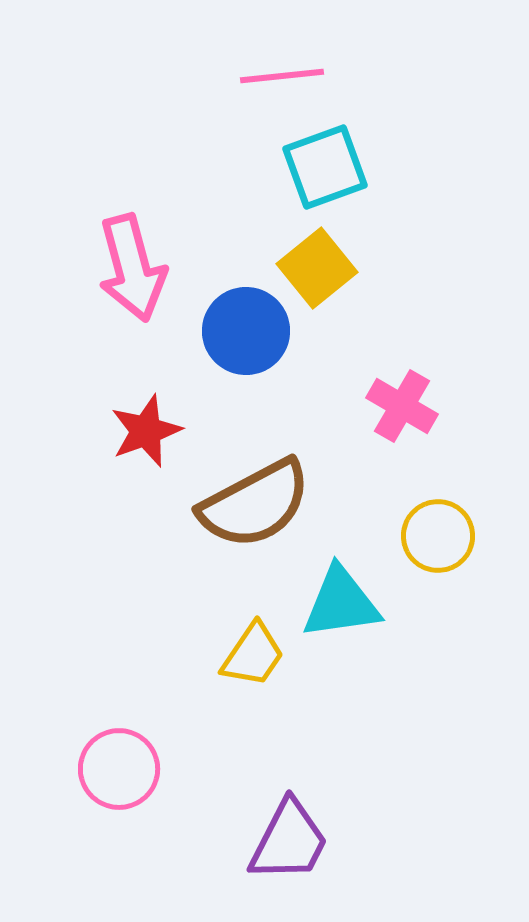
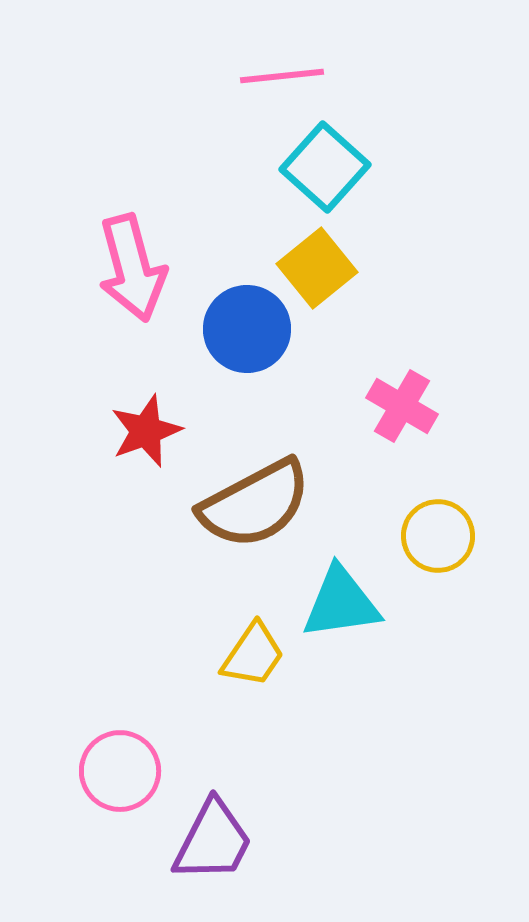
cyan square: rotated 28 degrees counterclockwise
blue circle: moved 1 px right, 2 px up
pink circle: moved 1 px right, 2 px down
purple trapezoid: moved 76 px left
